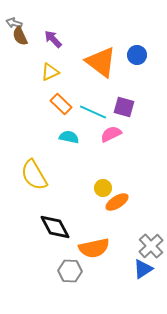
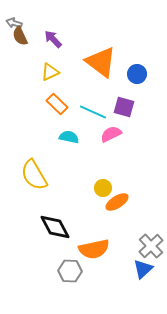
blue circle: moved 19 px down
orange rectangle: moved 4 px left
orange semicircle: moved 1 px down
blue triangle: rotated 10 degrees counterclockwise
